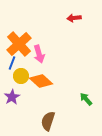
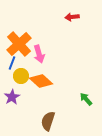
red arrow: moved 2 px left, 1 px up
